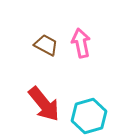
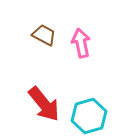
brown trapezoid: moved 2 px left, 10 px up
